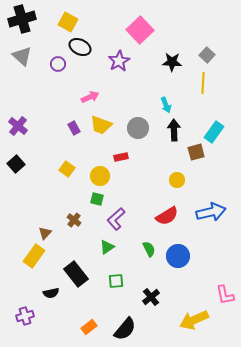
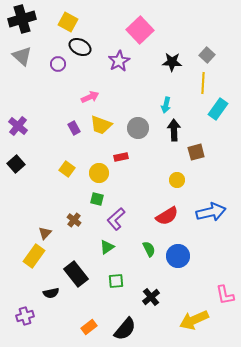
cyan arrow at (166, 105): rotated 35 degrees clockwise
cyan rectangle at (214, 132): moved 4 px right, 23 px up
yellow circle at (100, 176): moved 1 px left, 3 px up
